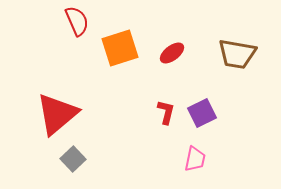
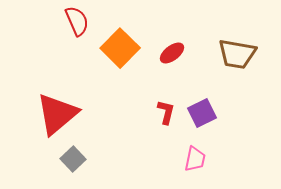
orange square: rotated 27 degrees counterclockwise
